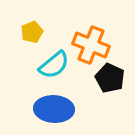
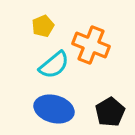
yellow pentagon: moved 11 px right, 6 px up
black pentagon: moved 34 px down; rotated 16 degrees clockwise
blue ellipse: rotated 12 degrees clockwise
